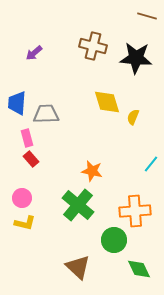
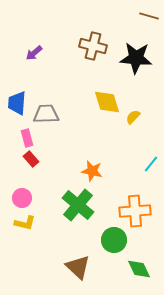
brown line: moved 2 px right
yellow semicircle: rotated 21 degrees clockwise
